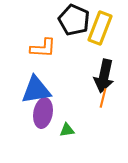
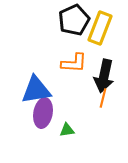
black pentagon: rotated 24 degrees clockwise
orange L-shape: moved 31 px right, 15 px down
